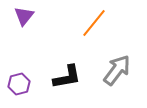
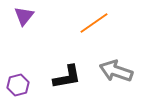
orange line: rotated 16 degrees clockwise
gray arrow: moved 1 px left, 1 px down; rotated 108 degrees counterclockwise
purple hexagon: moved 1 px left, 1 px down
